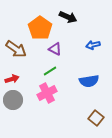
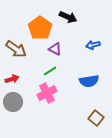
gray circle: moved 2 px down
